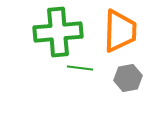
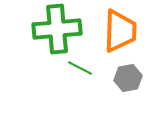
green cross: moved 1 px left, 3 px up
green line: rotated 20 degrees clockwise
